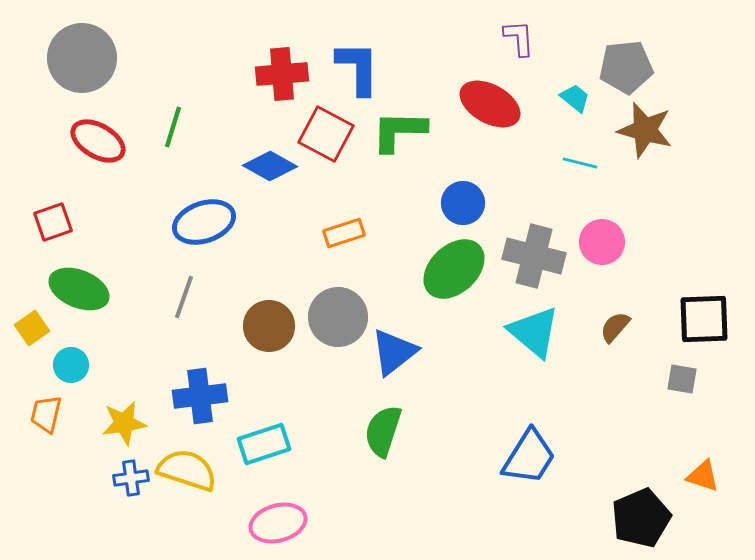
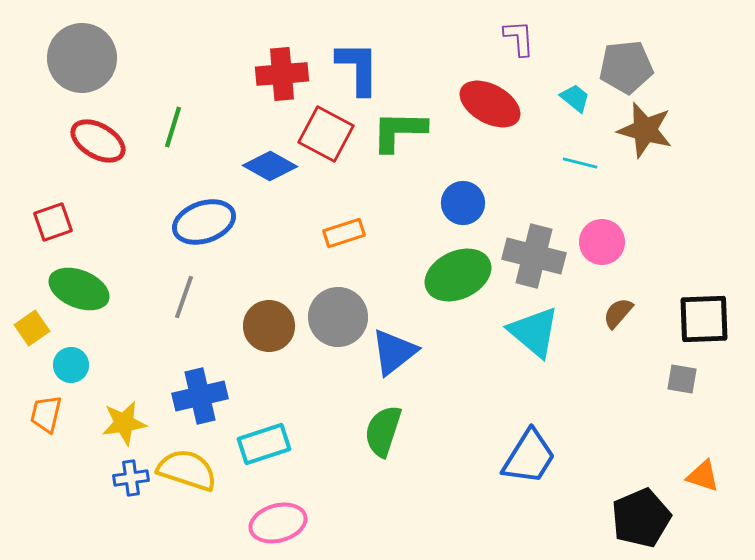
green ellipse at (454, 269): moved 4 px right, 6 px down; rotated 18 degrees clockwise
brown semicircle at (615, 327): moved 3 px right, 14 px up
blue cross at (200, 396): rotated 6 degrees counterclockwise
